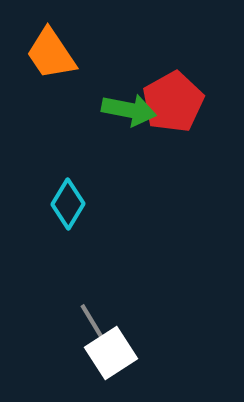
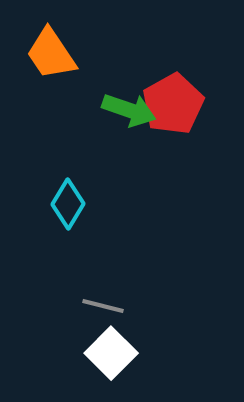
red pentagon: moved 2 px down
green arrow: rotated 8 degrees clockwise
gray line: moved 10 px right, 17 px up; rotated 45 degrees counterclockwise
white square: rotated 12 degrees counterclockwise
